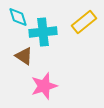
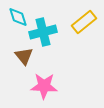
cyan cross: rotated 8 degrees counterclockwise
brown triangle: rotated 18 degrees clockwise
pink star: rotated 20 degrees clockwise
